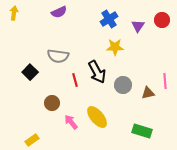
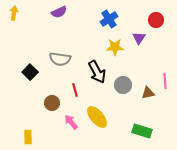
red circle: moved 6 px left
purple triangle: moved 1 px right, 12 px down
gray semicircle: moved 2 px right, 3 px down
red line: moved 10 px down
yellow rectangle: moved 4 px left, 3 px up; rotated 56 degrees counterclockwise
